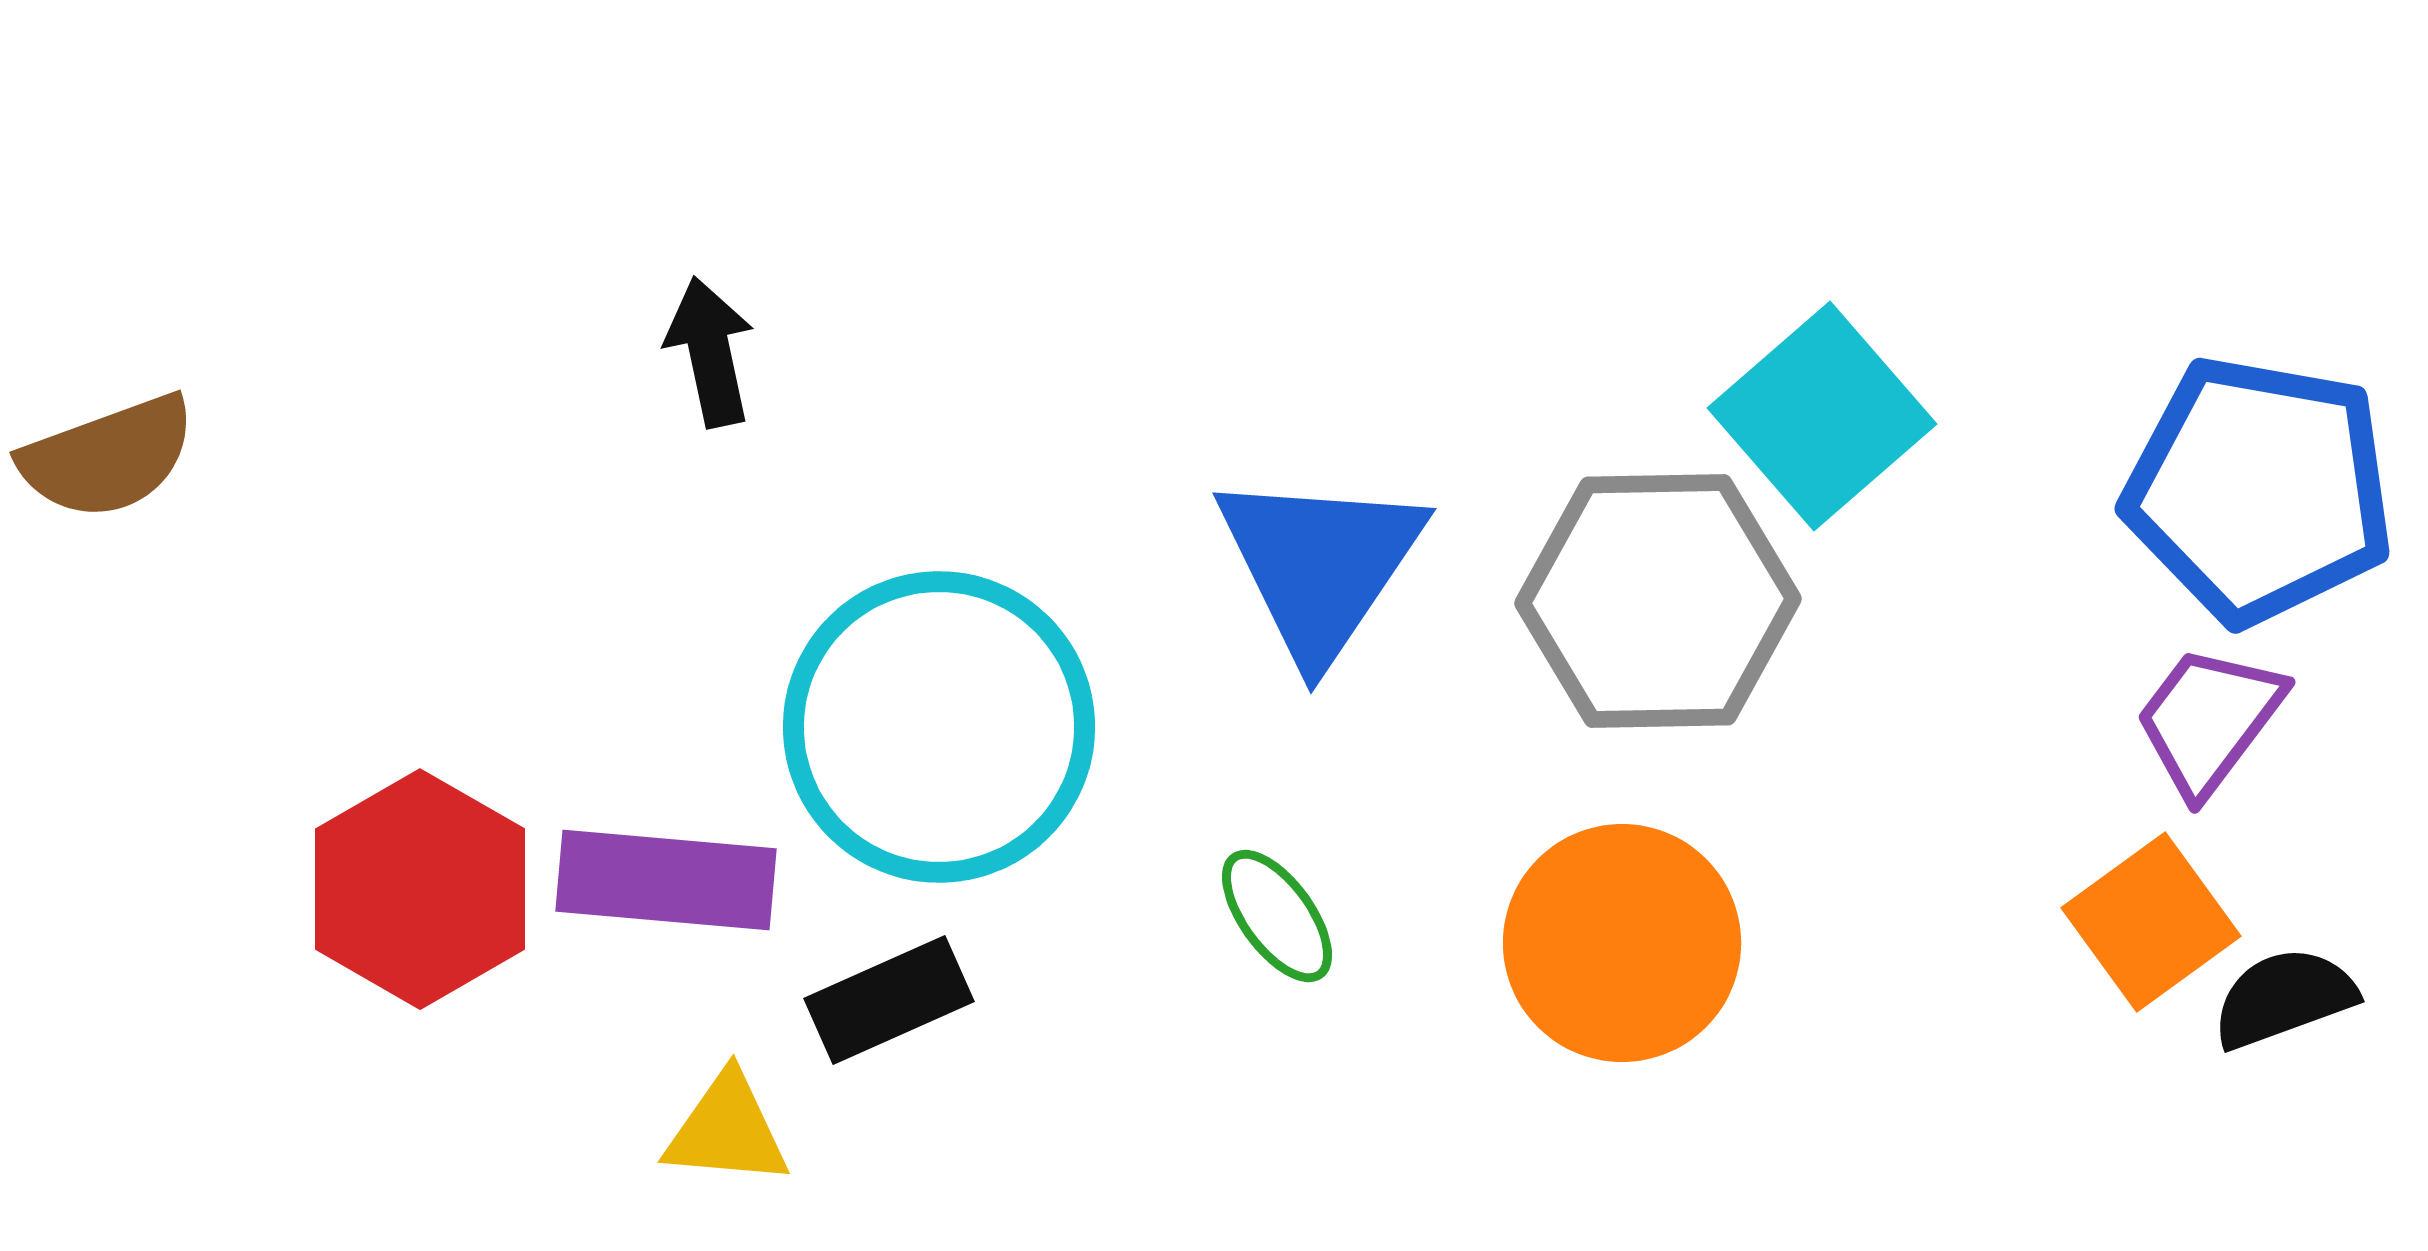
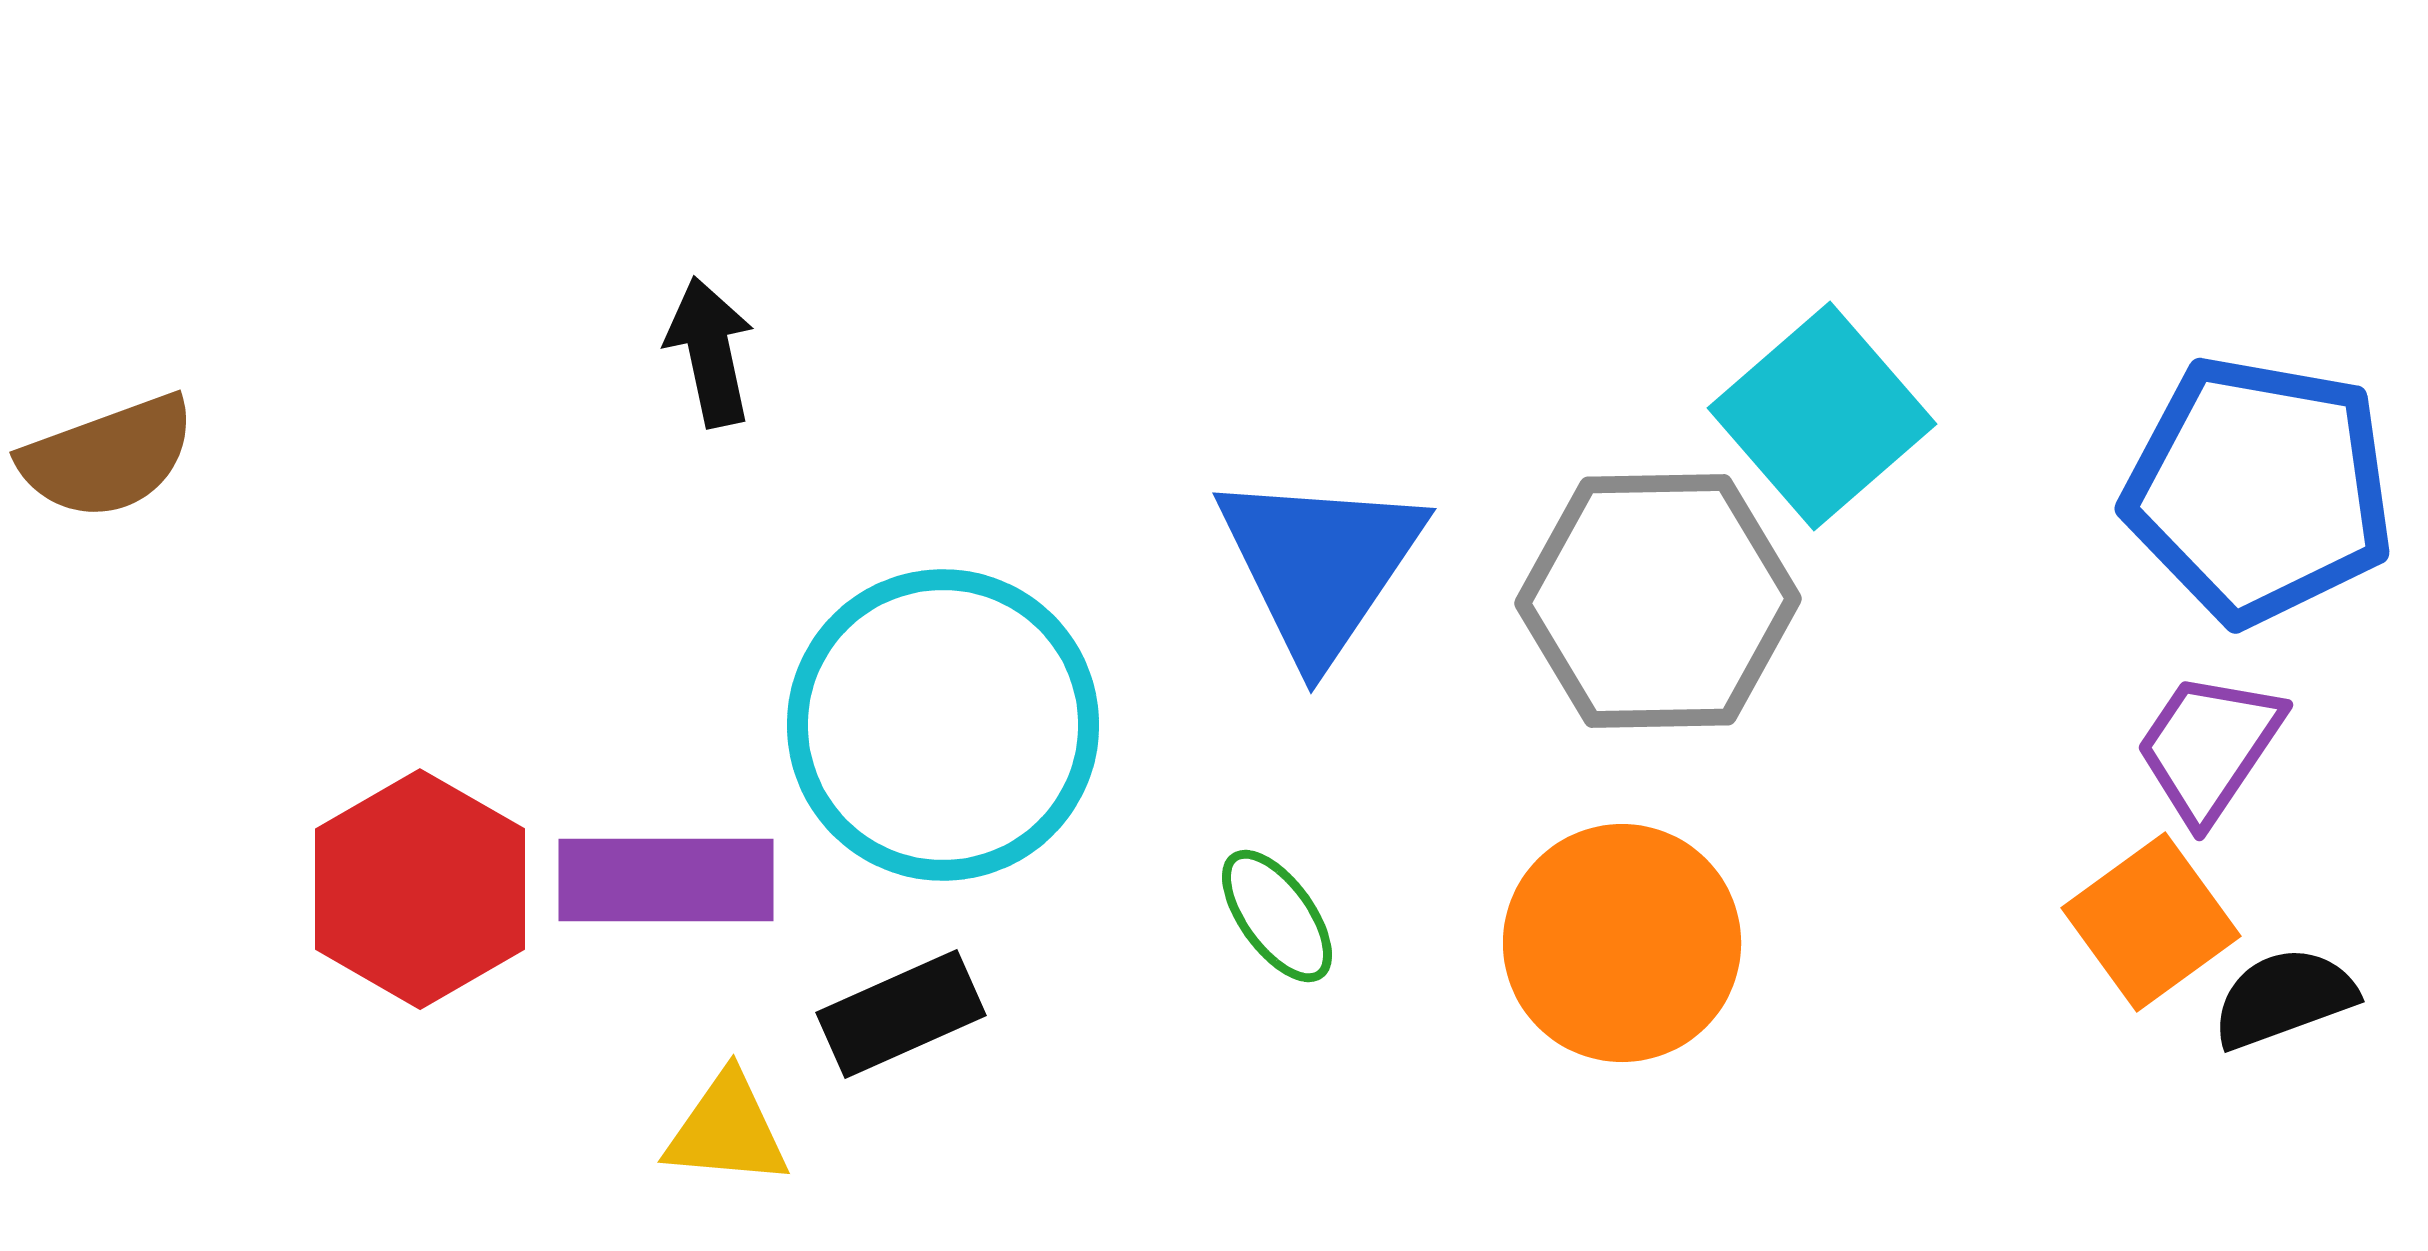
purple trapezoid: moved 27 px down; rotated 3 degrees counterclockwise
cyan circle: moved 4 px right, 2 px up
purple rectangle: rotated 5 degrees counterclockwise
black rectangle: moved 12 px right, 14 px down
